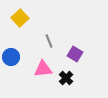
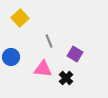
pink triangle: rotated 12 degrees clockwise
